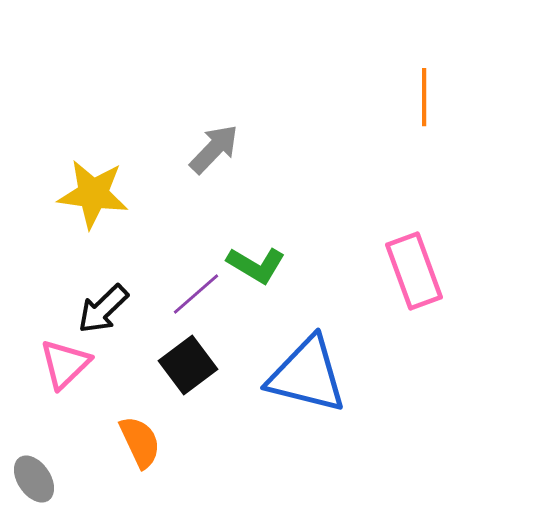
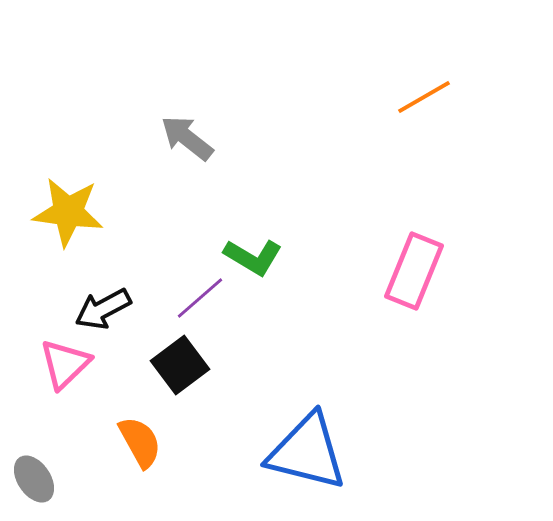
orange line: rotated 60 degrees clockwise
gray arrow: moved 27 px left, 11 px up; rotated 96 degrees counterclockwise
yellow star: moved 25 px left, 18 px down
green L-shape: moved 3 px left, 8 px up
pink rectangle: rotated 42 degrees clockwise
purple line: moved 4 px right, 4 px down
black arrow: rotated 16 degrees clockwise
black square: moved 8 px left
blue triangle: moved 77 px down
orange semicircle: rotated 4 degrees counterclockwise
